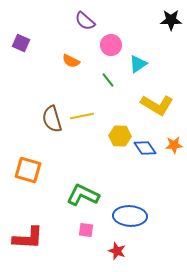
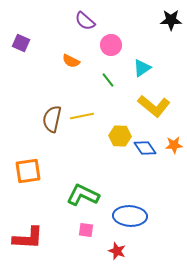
cyan triangle: moved 4 px right, 4 px down
yellow L-shape: moved 3 px left, 1 px down; rotated 8 degrees clockwise
brown semicircle: rotated 28 degrees clockwise
orange square: moved 1 px down; rotated 24 degrees counterclockwise
